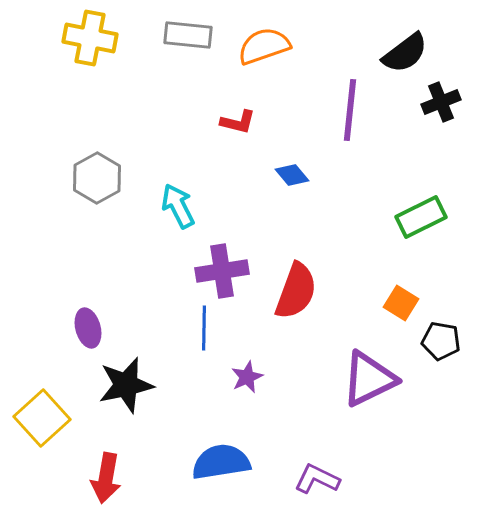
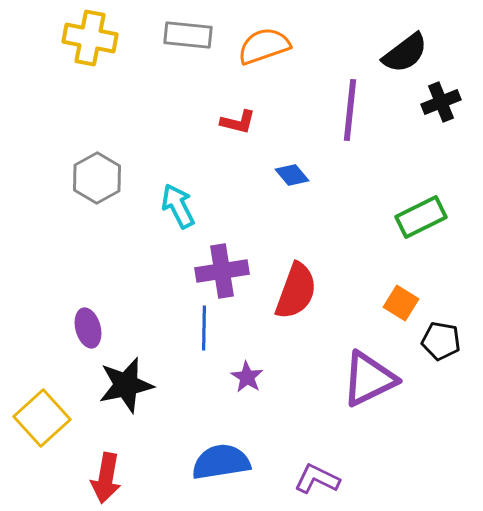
purple star: rotated 16 degrees counterclockwise
